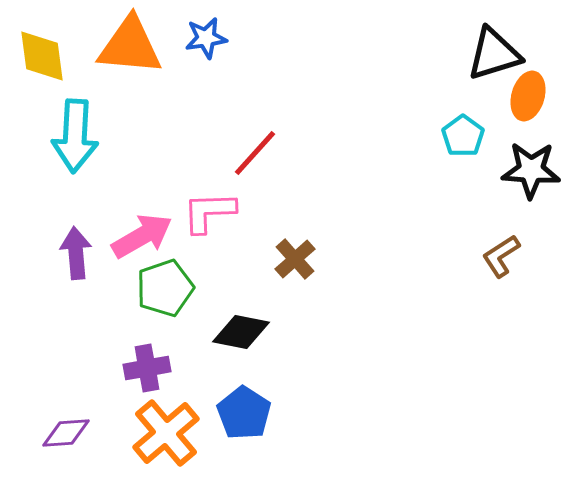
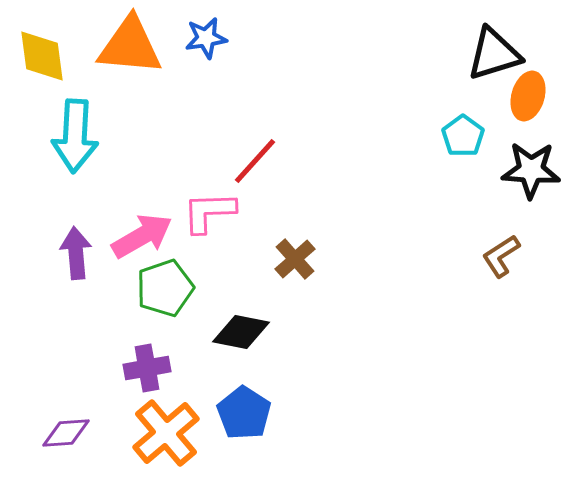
red line: moved 8 px down
